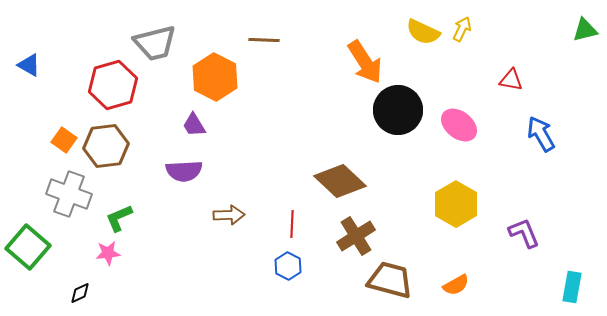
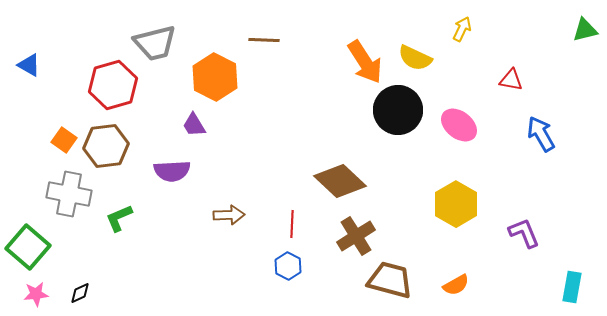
yellow semicircle: moved 8 px left, 26 px down
purple semicircle: moved 12 px left
gray cross: rotated 9 degrees counterclockwise
pink star: moved 72 px left, 41 px down
